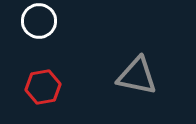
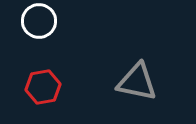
gray triangle: moved 6 px down
